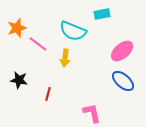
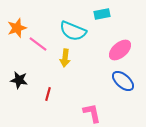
pink ellipse: moved 2 px left, 1 px up
